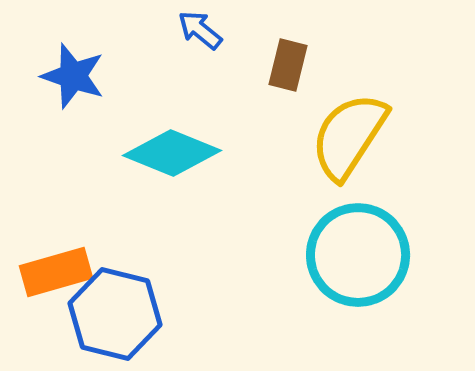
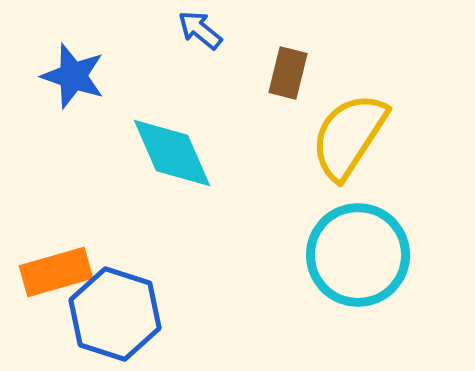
brown rectangle: moved 8 px down
cyan diamond: rotated 44 degrees clockwise
blue hexagon: rotated 4 degrees clockwise
